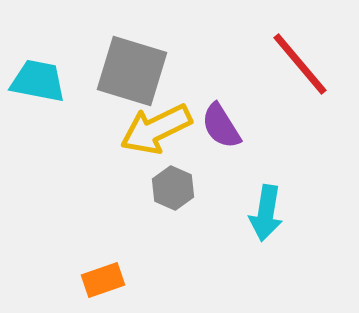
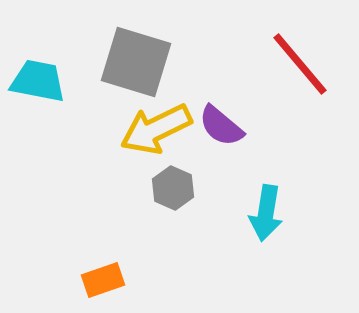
gray square: moved 4 px right, 9 px up
purple semicircle: rotated 18 degrees counterclockwise
